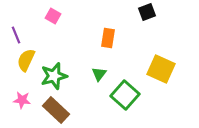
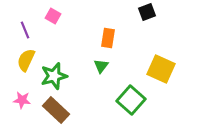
purple line: moved 9 px right, 5 px up
green triangle: moved 2 px right, 8 px up
green square: moved 6 px right, 5 px down
